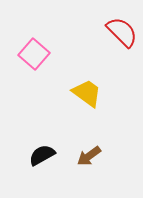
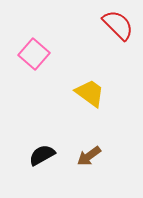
red semicircle: moved 4 px left, 7 px up
yellow trapezoid: moved 3 px right
